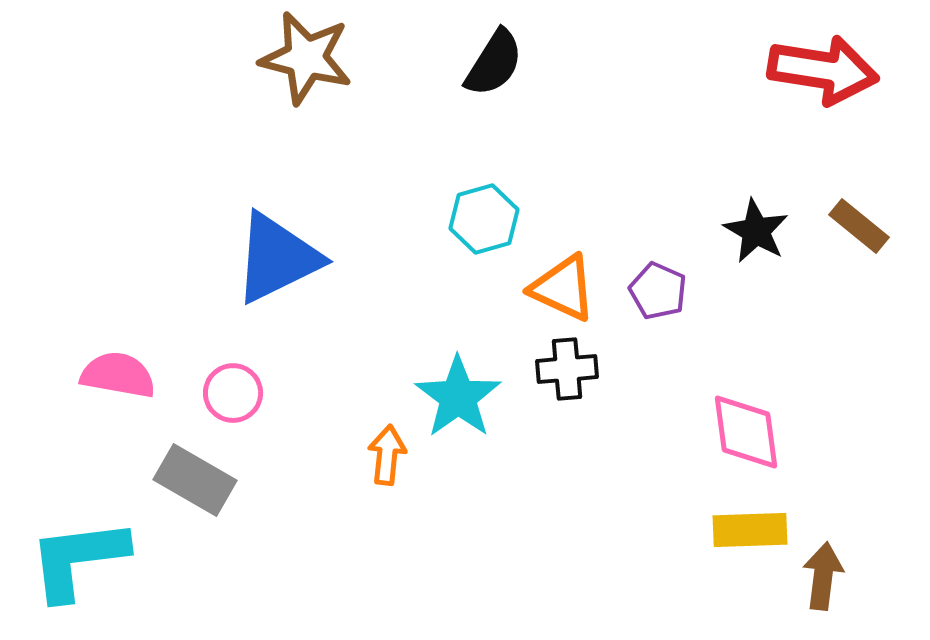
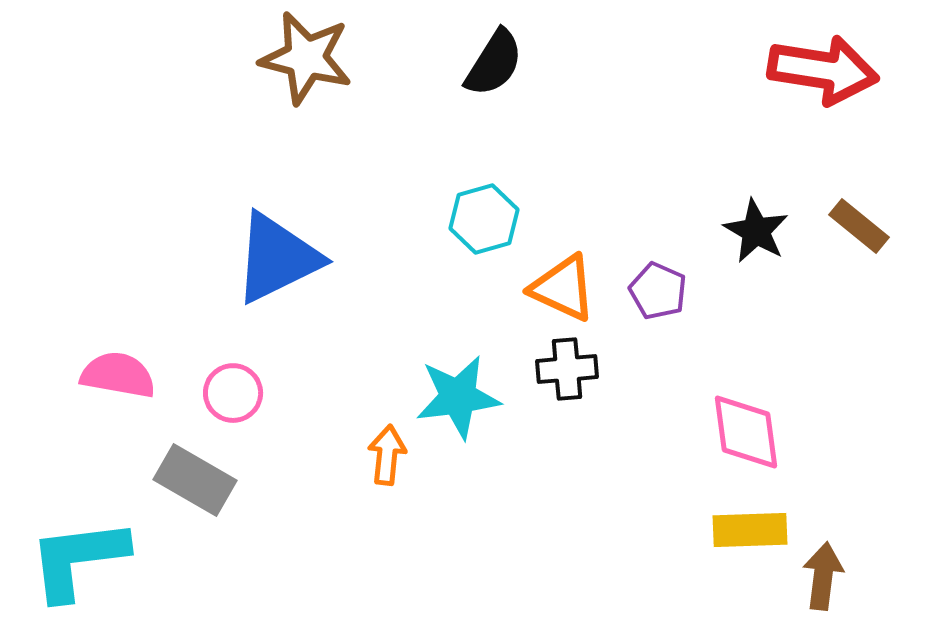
cyan star: rotated 28 degrees clockwise
